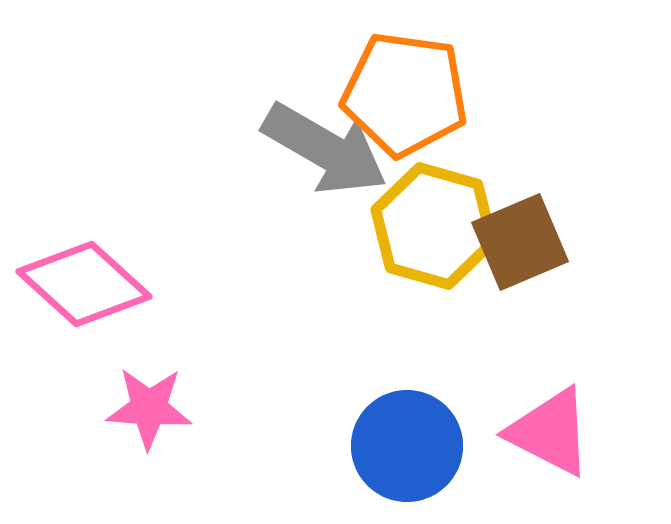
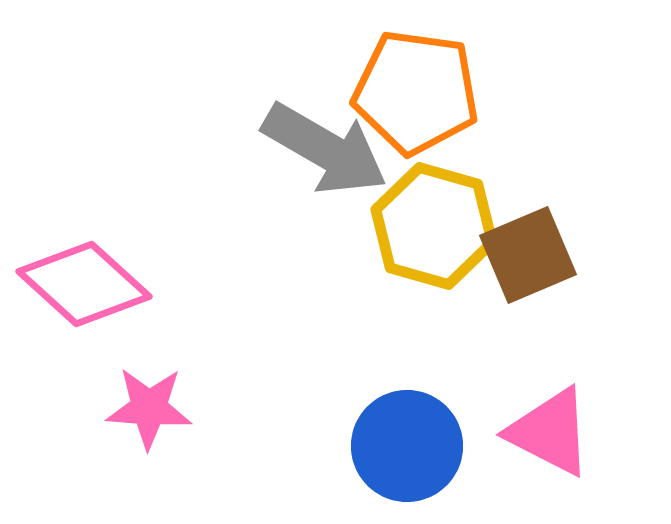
orange pentagon: moved 11 px right, 2 px up
brown square: moved 8 px right, 13 px down
